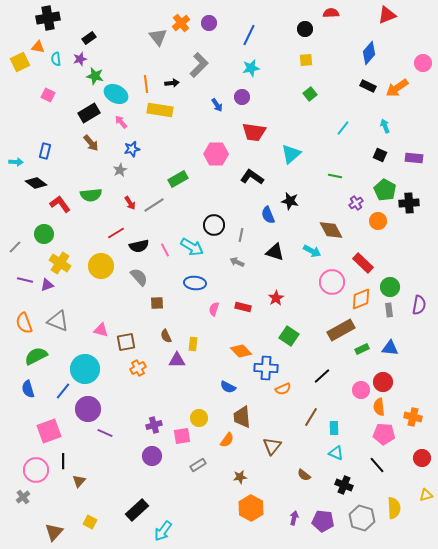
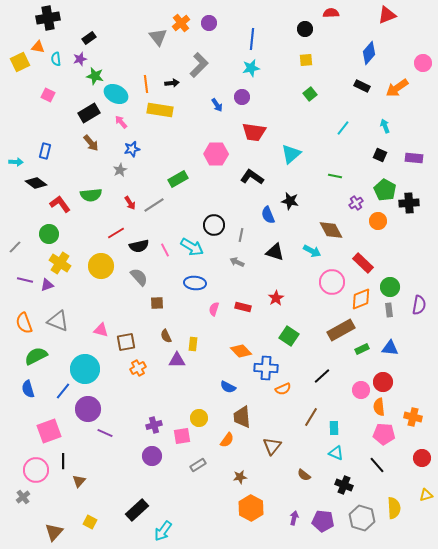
blue line at (249, 35): moved 3 px right, 4 px down; rotated 20 degrees counterclockwise
black rectangle at (368, 86): moved 6 px left
green circle at (44, 234): moved 5 px right
